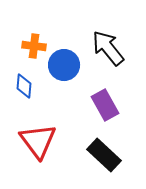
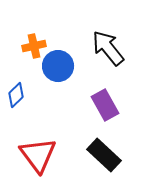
orange cross: rotated 20 degrees counterclockwise
blue circle: moved 6 px left, 1 px down
blue diamond: moved 8 px left, 9 px down; rotated 40 degrees clockwise
red triangle: moved 14 px down
